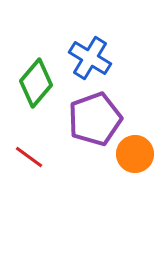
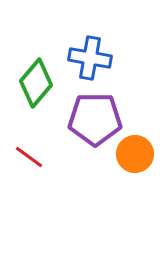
blue cross: rotated 21 degrees counterclockwise
purple pentagon: rotated 20 degrees clockwise
